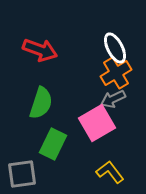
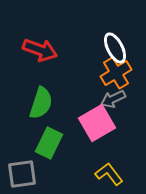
green rectangle: moved 4 px left, 1 px up
yellow L-shape: moved 1 px left, 2 px down
